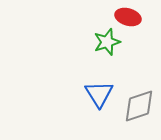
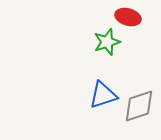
blue triangle: moved 4 px right, 1 px down; rotated 44 degrees clockwise
